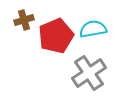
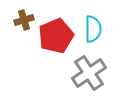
cyan semicircle: rotated 100 degrees clockwise
